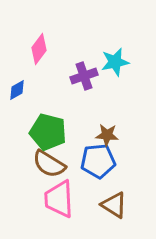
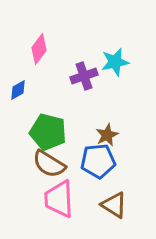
blue diamond: moved 1 px right
brown star: rotated 30 degrees counterclockwise
